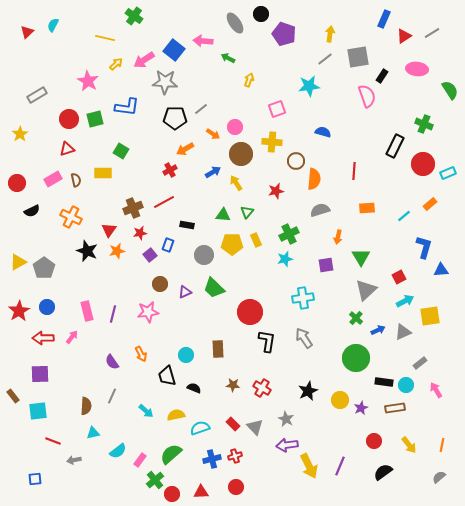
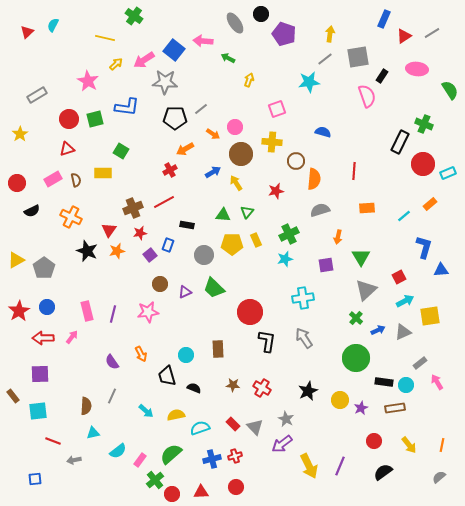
cyan star at (309, 86): moved 4 px up
black rectangle at (395, 146): moved 5 px right, 4 px up
yellow triangle at (18, 262): moved 2 px left, 2 px up
pink arrow at (436, 390): moved 1 px right, 8 px up
purple arrow at (287, 445): moved 5 px left, 1 px up; rotated 30 degrees counterclockwise
